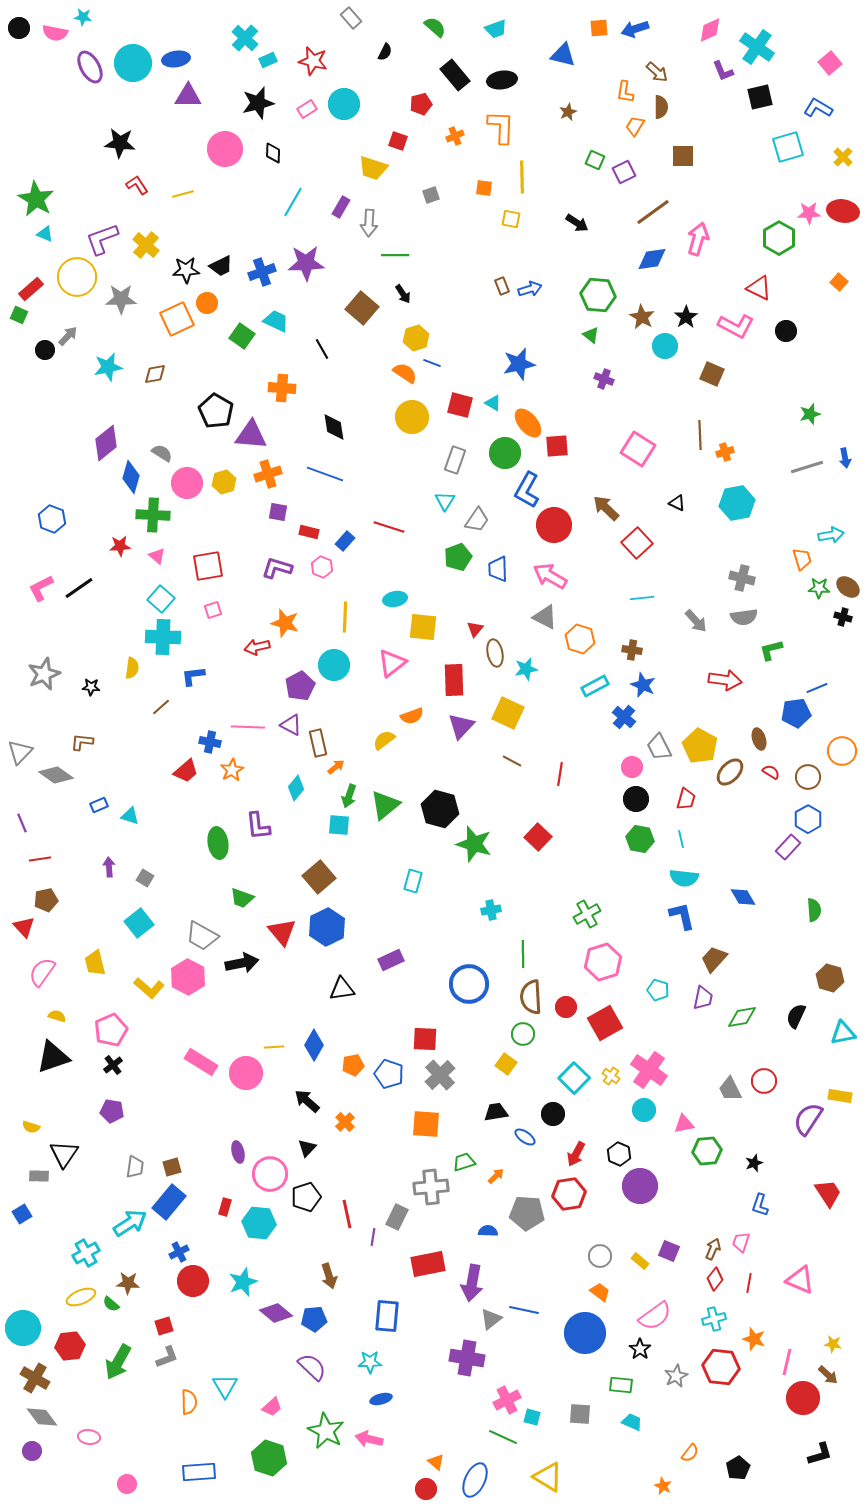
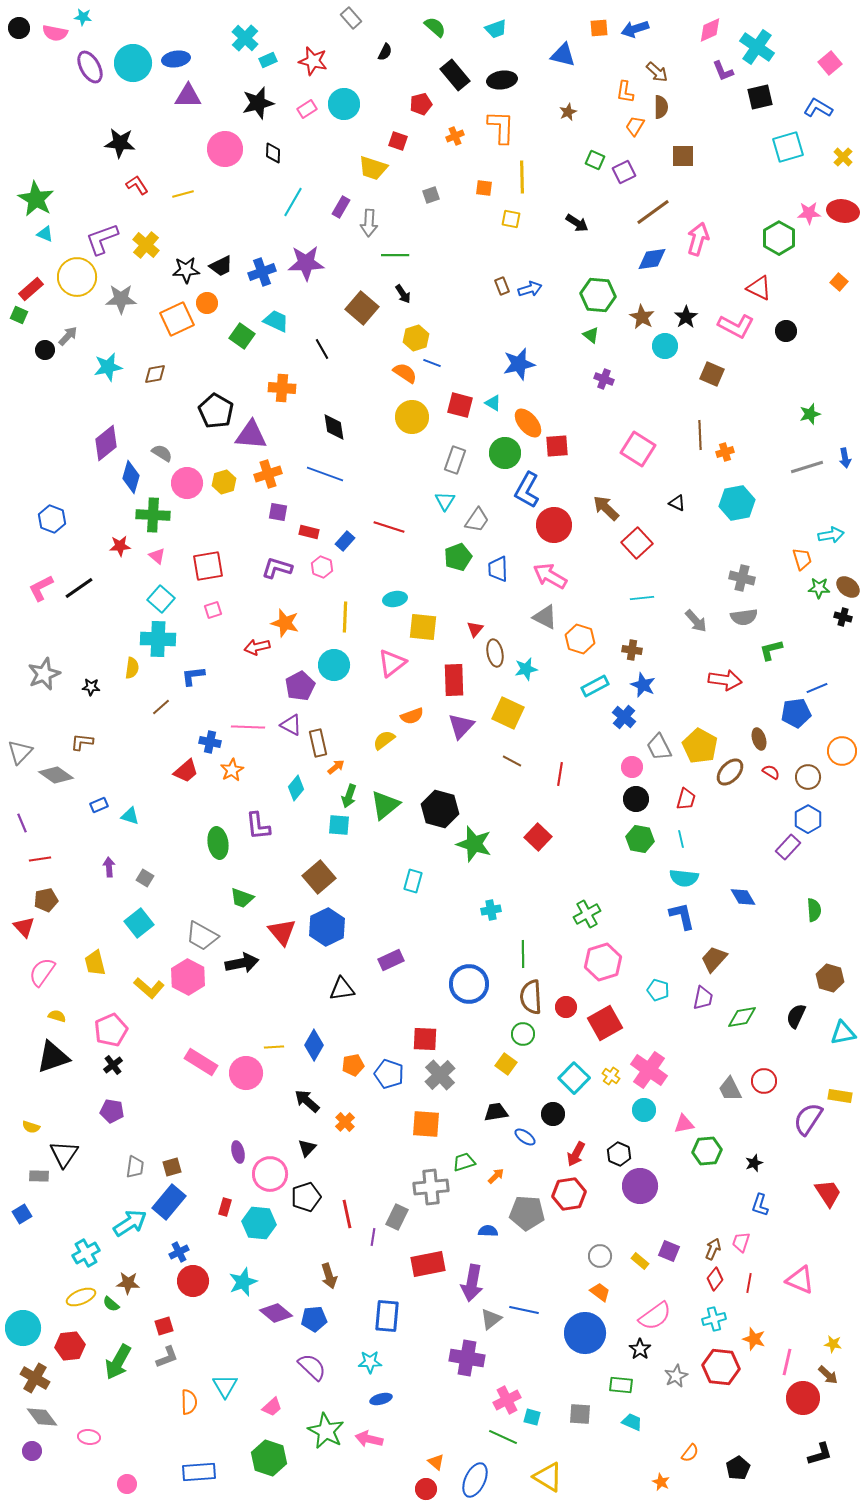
cyan cross at (163, 637): moved 5 px left, 2 px down
orange star at (663, 1486): moved 2 px left, 4 px up
